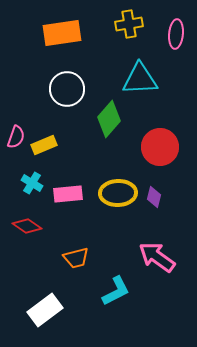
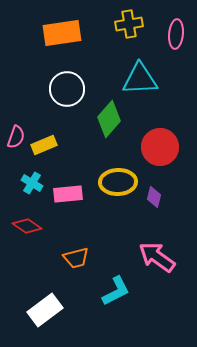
yellow ellipse: moved 11 px up
